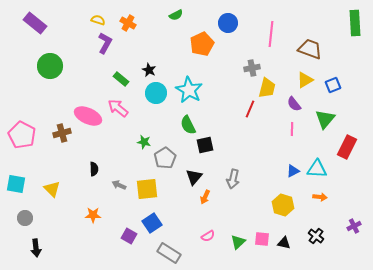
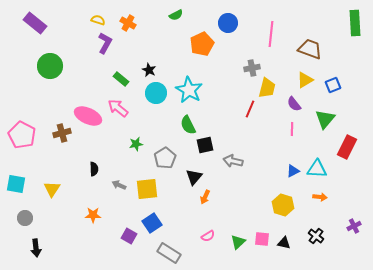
green star at (144, 142): moved 8 px left, 2 px down; rotated 24 degrees counterclockwise
gray arrow at (233, 179): moved 18 px up; rotated 90 degrees clockwise
yellow triangle at (52, 189): rotated 18 degrees clockwise
